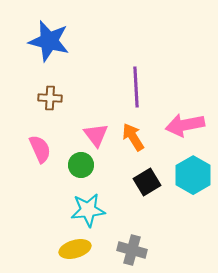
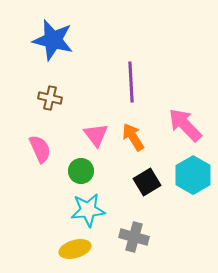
blue star: moved 4 px right, 1 px up
purple line: moved 5 px left, 5 px up
brown cross: rotated 10 degrees clockwise
pink arrow: rotated 57 degrees clockwise
green circle: moved 6 px down
gray cross: moved 2 px right, 13 px up
